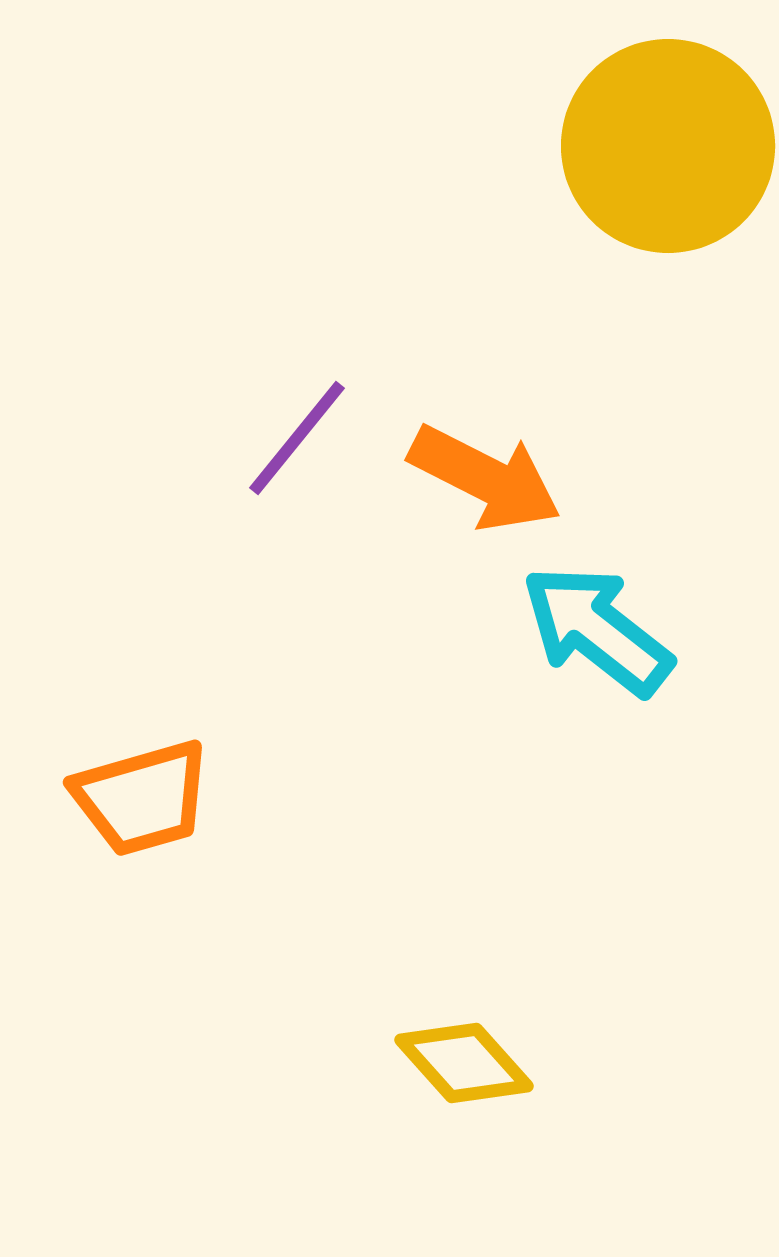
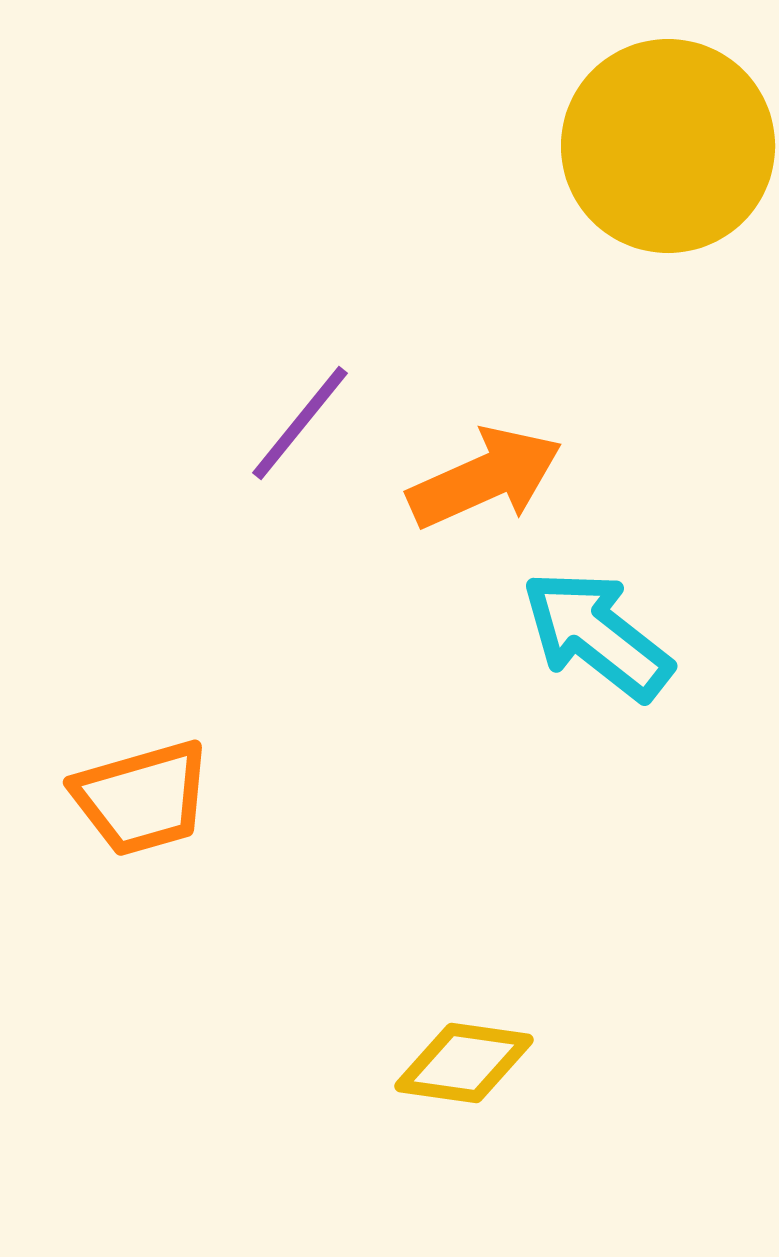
purple line: moved 3 px right, 15 px up
orange arrow: rotated 51 degrees counterclockwise
cyan arrow: moved 5 px down
yellow diamond: rotated 40 degrees counterclockwise
